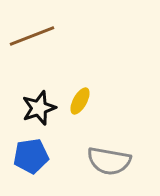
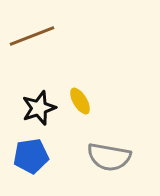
yellow ellipse: rotated 60 degrees counterclockwise
gray semicircle: moved 4 px up
